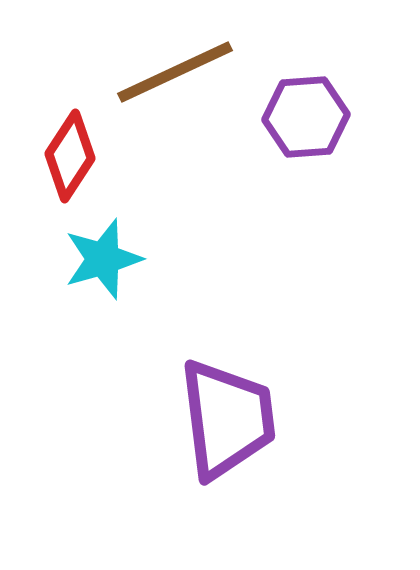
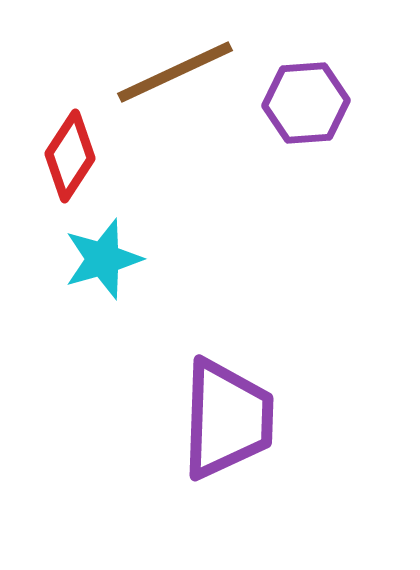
purple hexagon: moved 14 px up
purple trapezoid: rotated 9 degrees clockwise
